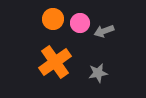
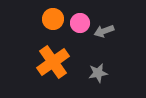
orange cross: moved 2 px left
